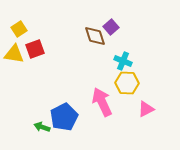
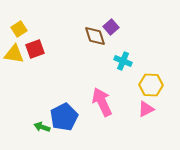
yellow hexagon: moved 24 px right, 2 px down
